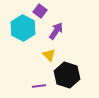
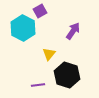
purple square: rotated 24 degrees clockwise
purple arrow: moved 17 px right
yellow triangle: moved 1 px up; rotated 24 degrees clockwise
purple line: moved 1 px left, 1 px up
